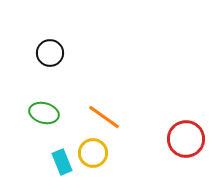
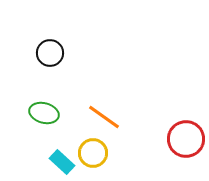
cyan rectangle: rotated 25 degrees counterclockwise
